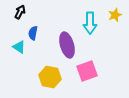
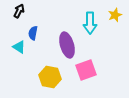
black arrow: moved 1 px left, 1 px up
pink square: moved 1 px left, 1 px up
